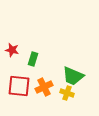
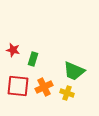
red star: moved 1 px right
green trapezoid: moved 1 px right, 5 px up
red square: moved 1 px left
